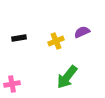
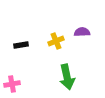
purple semicircle: rotated 21 degrees clockwise
black rectangle: moved 2 px right, 7 px down
green arrow: rotated 50 degrees counterclockwise
